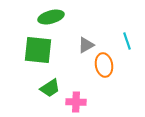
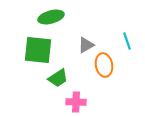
green trapezoid: moved 8 px right, 10 px up
